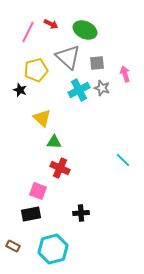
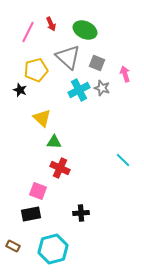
red arrow: rotated 40 degrees clockwise
gray square: rotated 28 degrees clockwise
